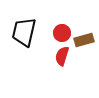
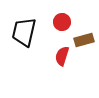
red circle: moved 11 px up
